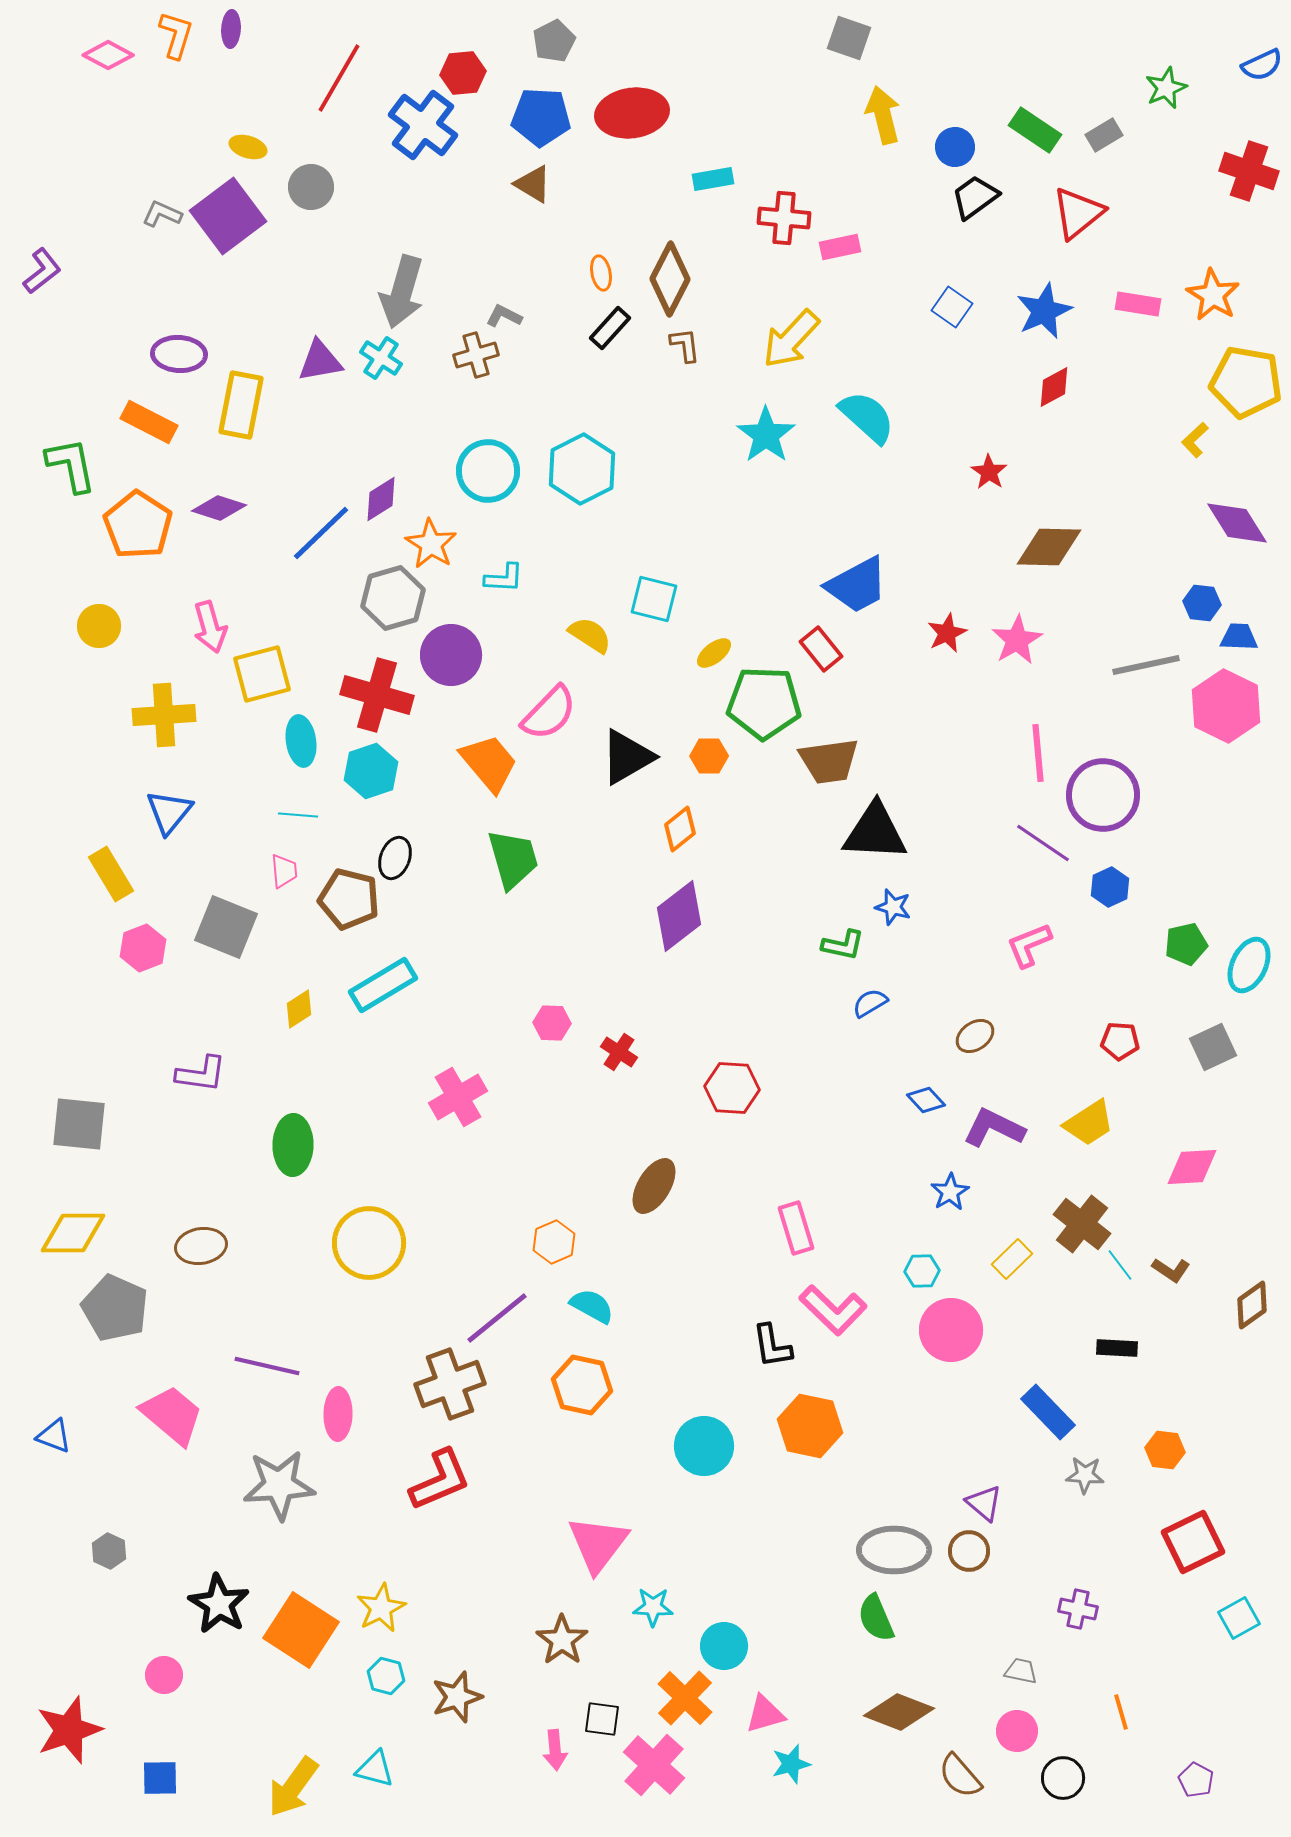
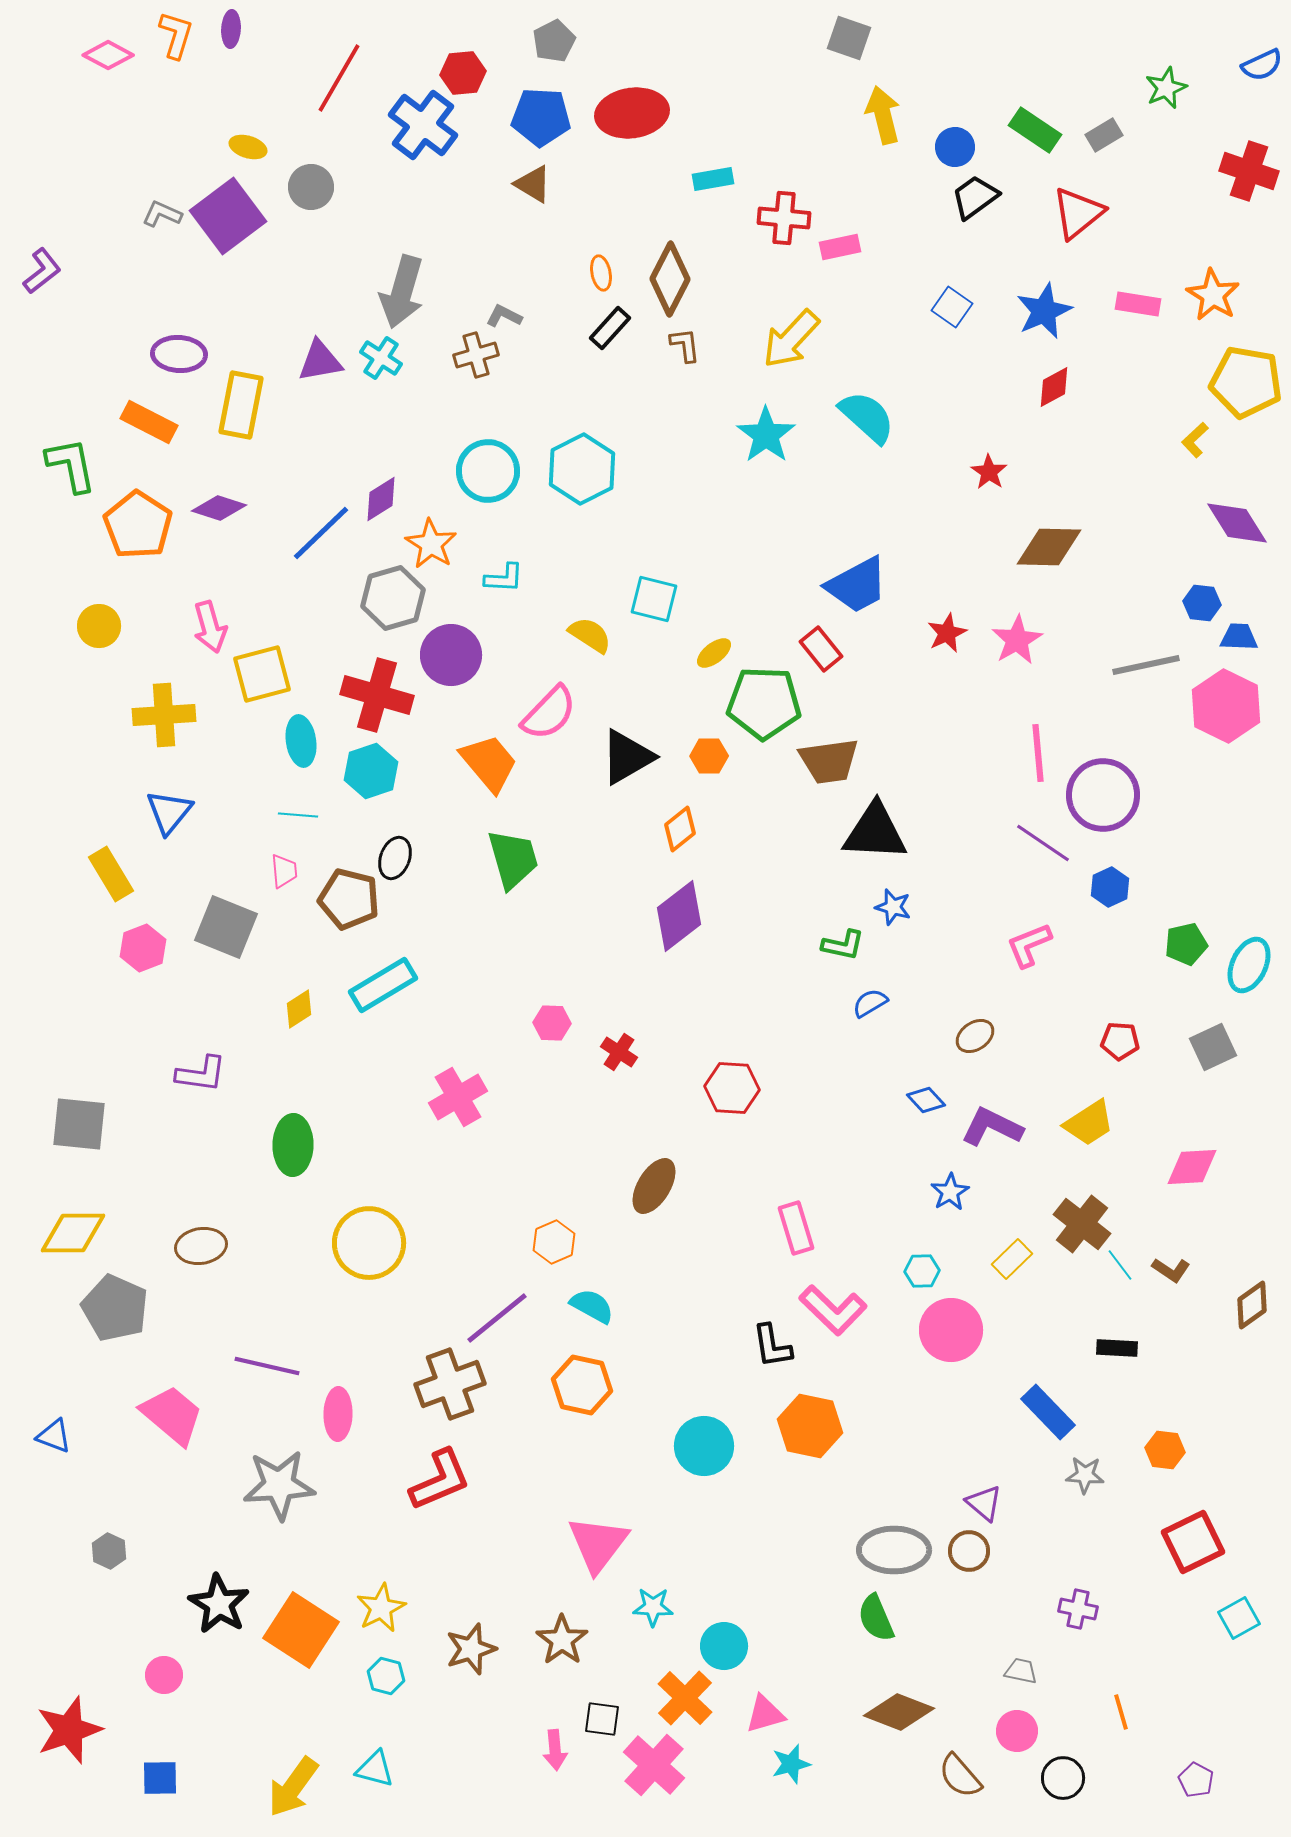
purple L-shape at (994, 1128): moved 2 px left, 1 px up
brown star at (457, 1697): moved 14 px right, 48 px up
